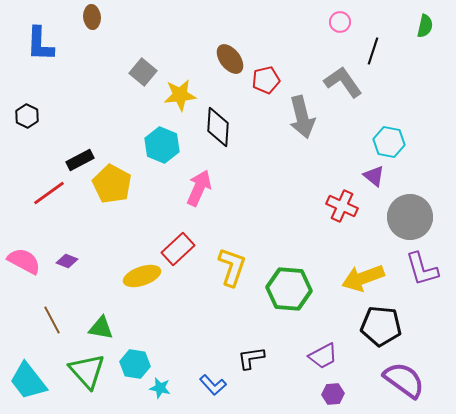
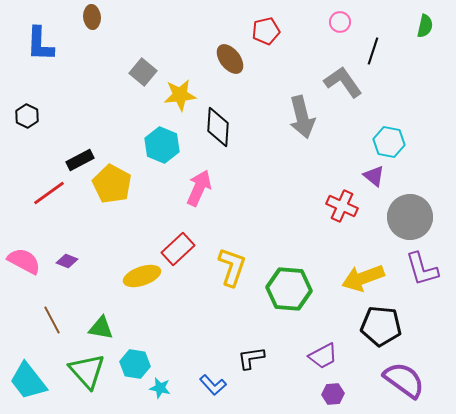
red pentagon at (266, 80): moved 49 px up
